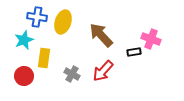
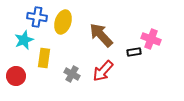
red circle: moved 8 px left
